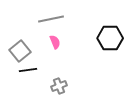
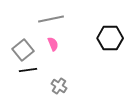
pink semicircle: moved 2 px left, 2 px down
gray square: moved 3 px right, 1 px up
gray cross: rotated 35 degrees counterclockwise
